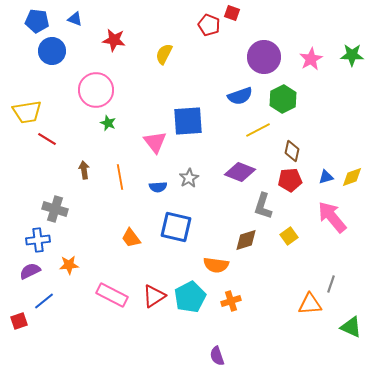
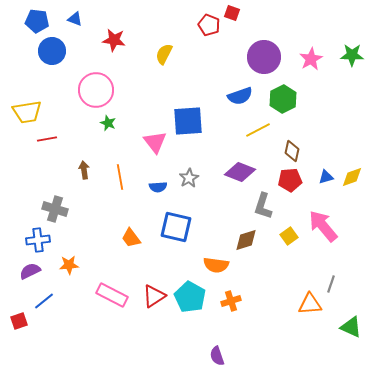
red line at (47, 139): rotated 42 degrees counterclockwise
pink arrow at (332, 217): moved 9 px left, 9 px down
cyan pentagon at (190, 297): rotated 16 degrees counterclockwise
